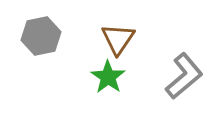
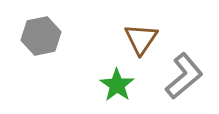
brown triangle: moved 23 px right
green star: moved 9 px right, 8 px down
